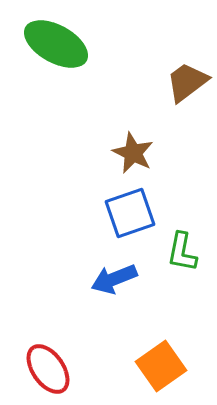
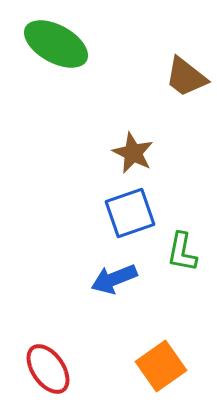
brown trapezoid: moved 1 px left, 5 px up; rotated 105 degrees counterclockwise
